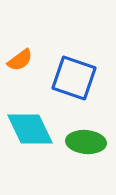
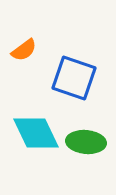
orange semicircle: moved 4 px right, 10 px up
cyan diamond: moved 6 px right, 4 px down
